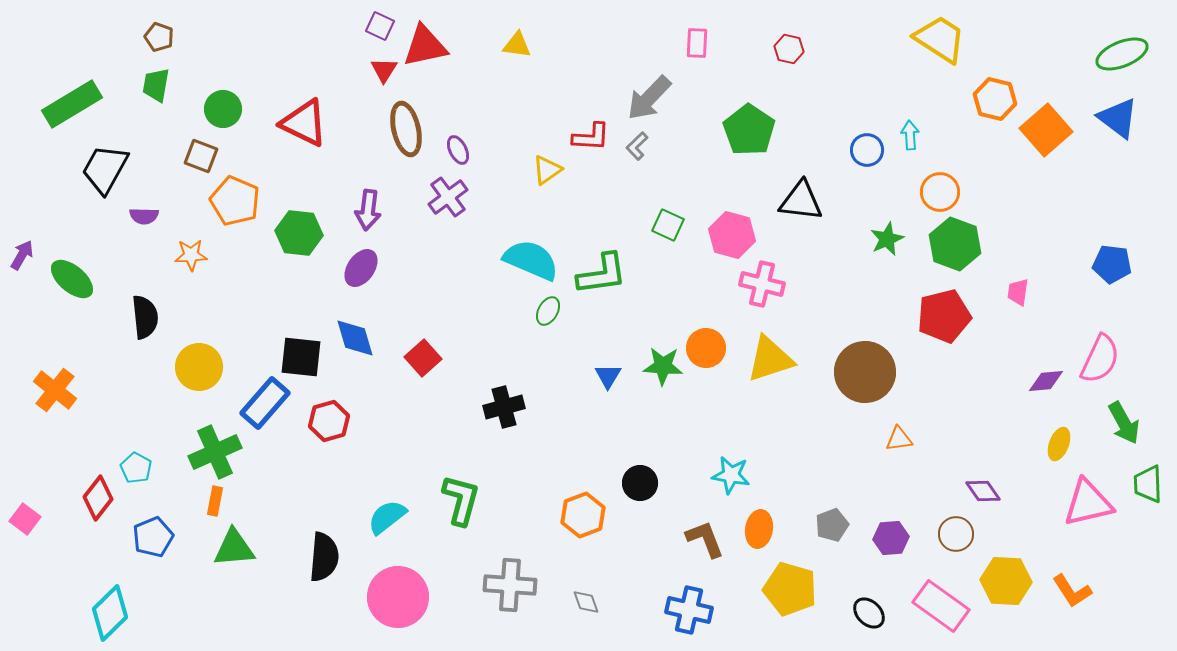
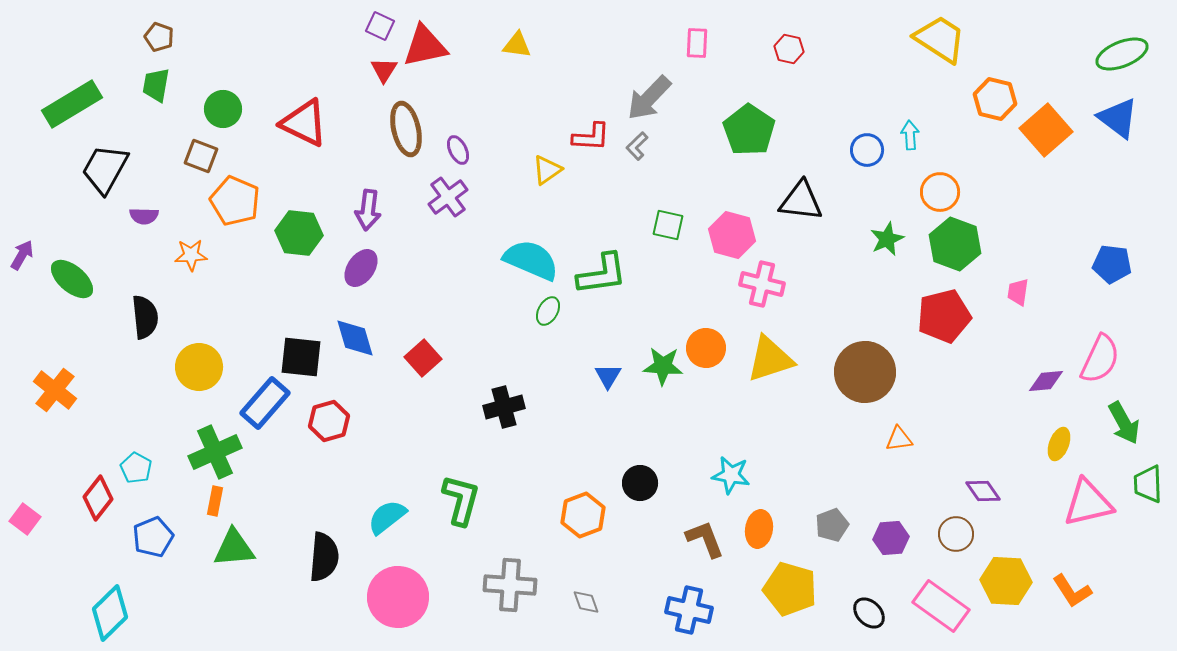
green square at (668, 225): rotated 12 degrees counterclockwise
